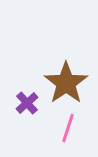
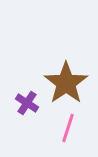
purple cross: rotated 15 degrees counterclockwise
